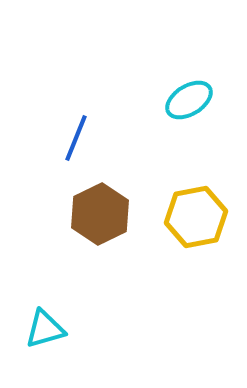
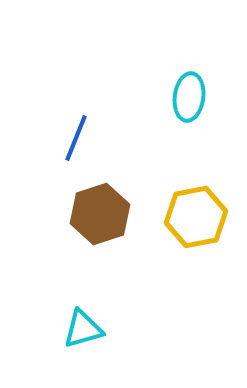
cyan ellipse: moved 3 px up; rotated 51 degrees counterclockwise
brown hexagon: rotated 8 degrees clockwise
cyan triangle: moved 38 px right
